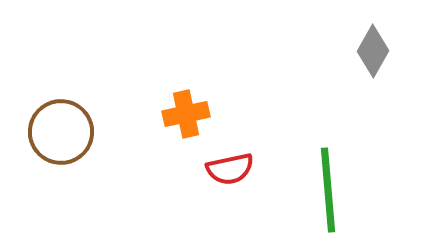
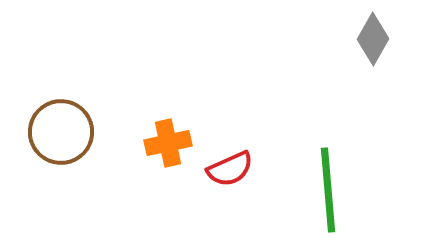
gray diamond: moved 12 px up
orange cross: moved 18 px left, 29 px down
red semicircle: rotated 12 degrees counterclockwise
